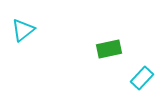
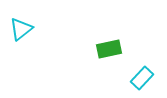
cyan triangle: moved 2 px left, 1 px up
